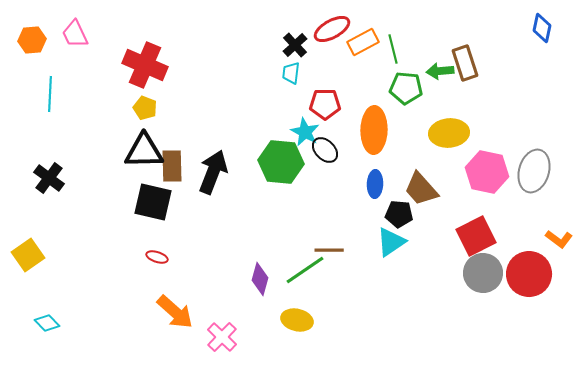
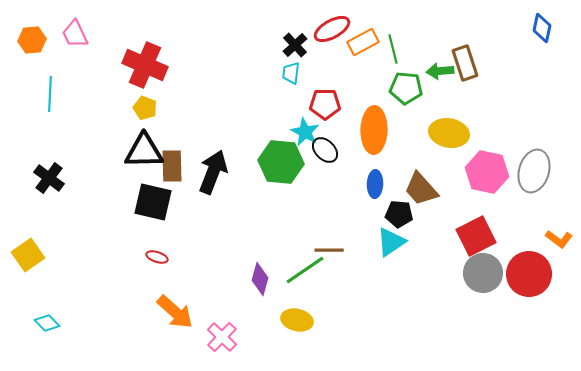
yellow ellipse at (449, 133): rotated 15 degrees clockwise
